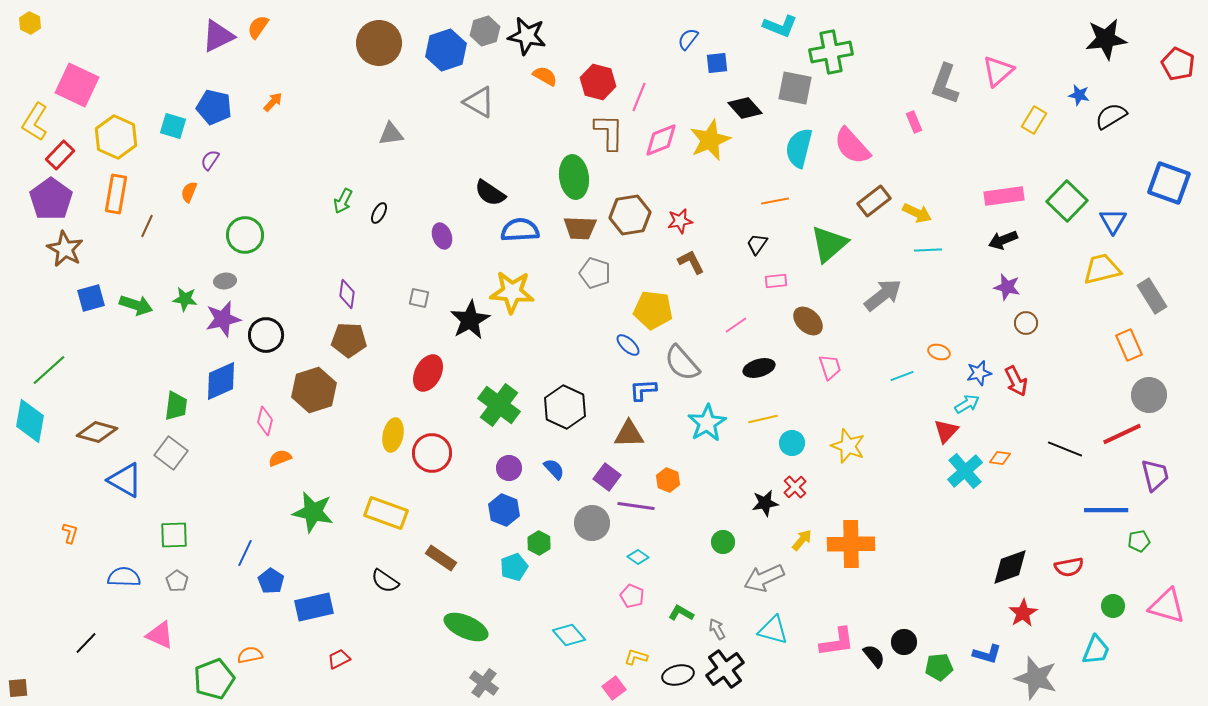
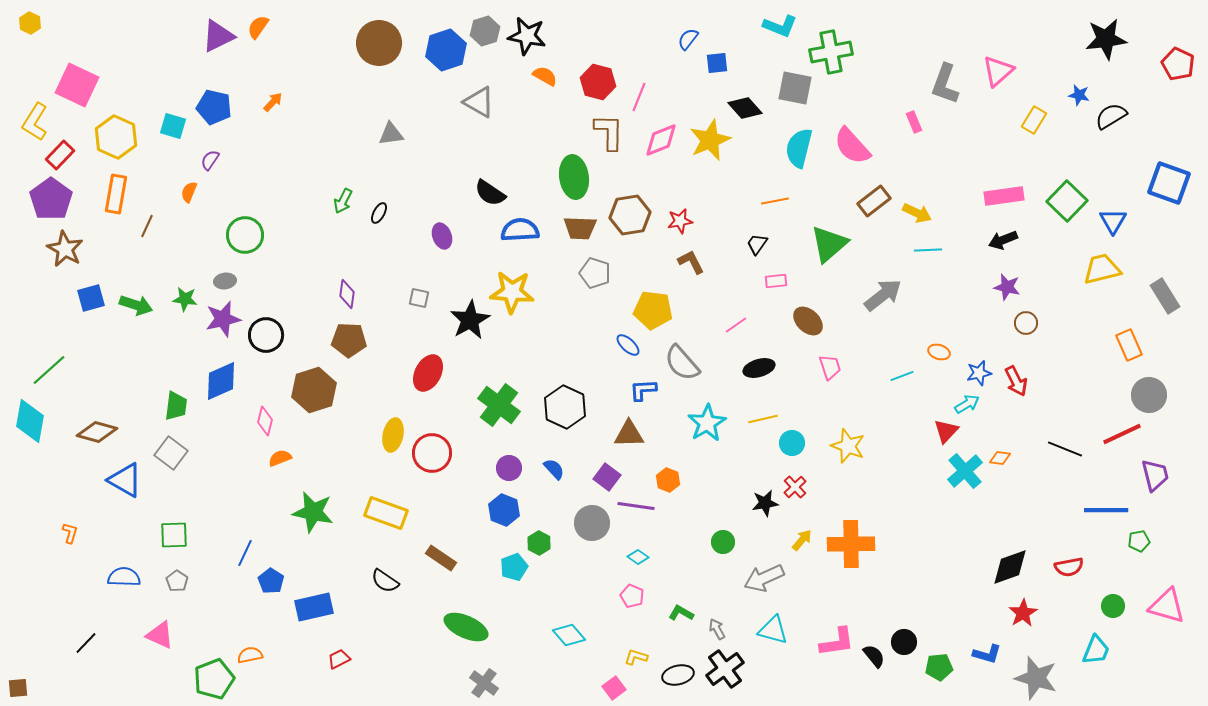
gray rectangle at (1152, 296): moved 13 px right
